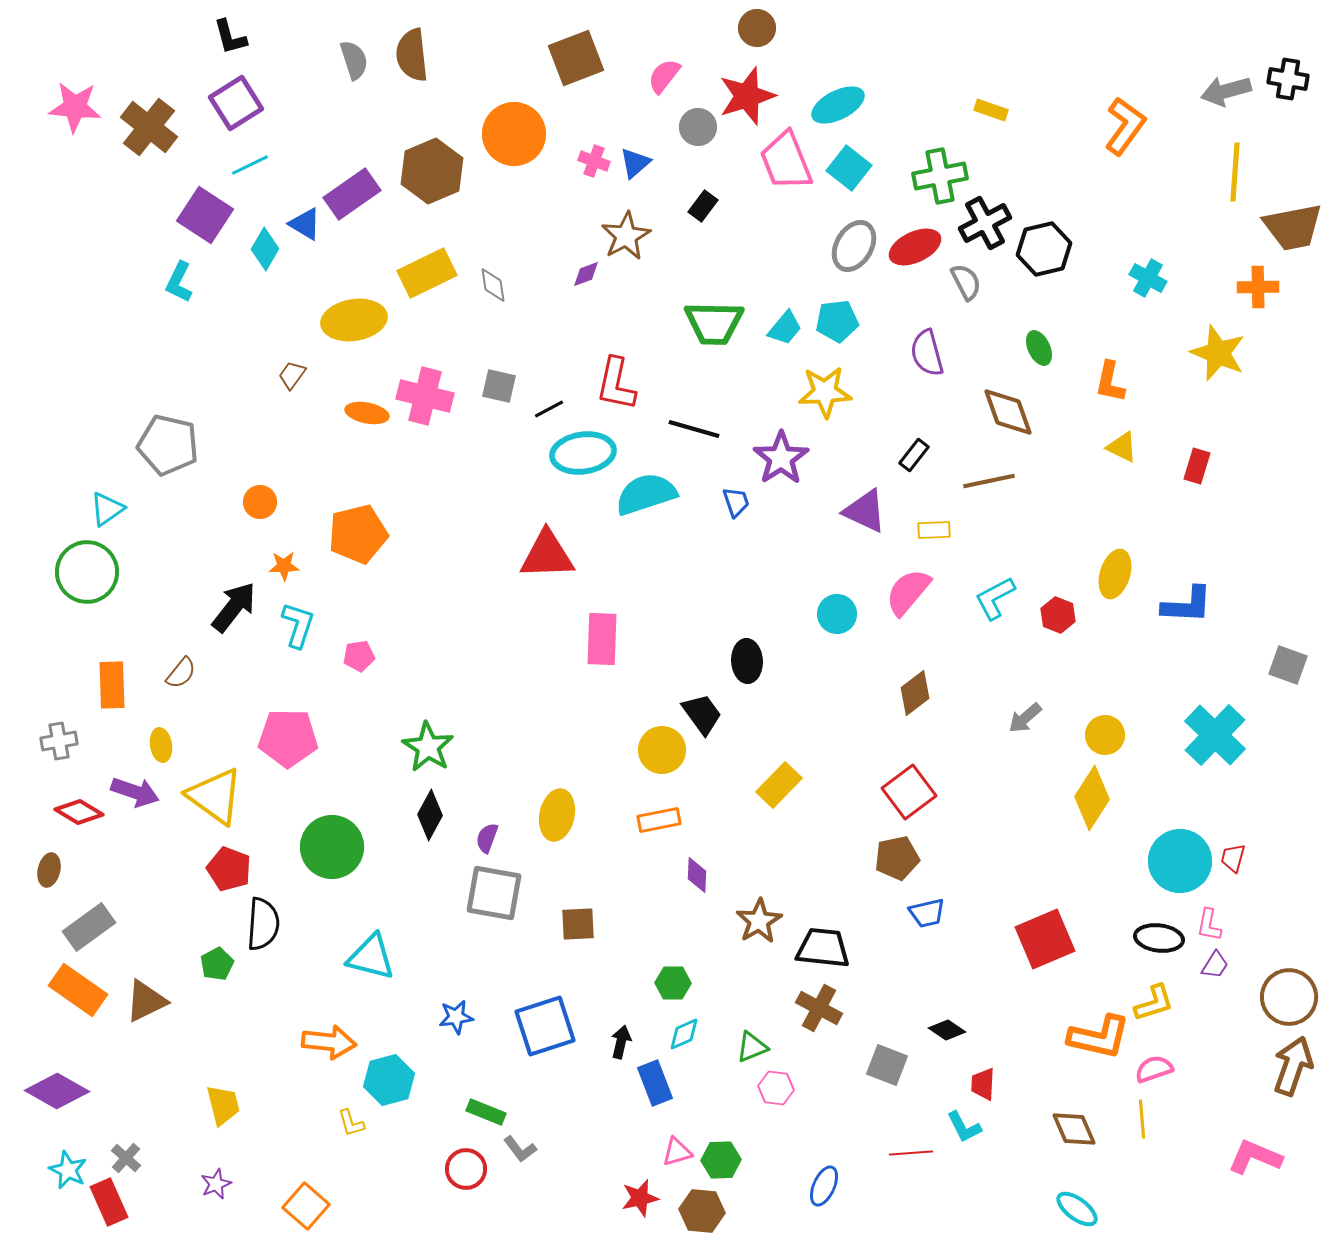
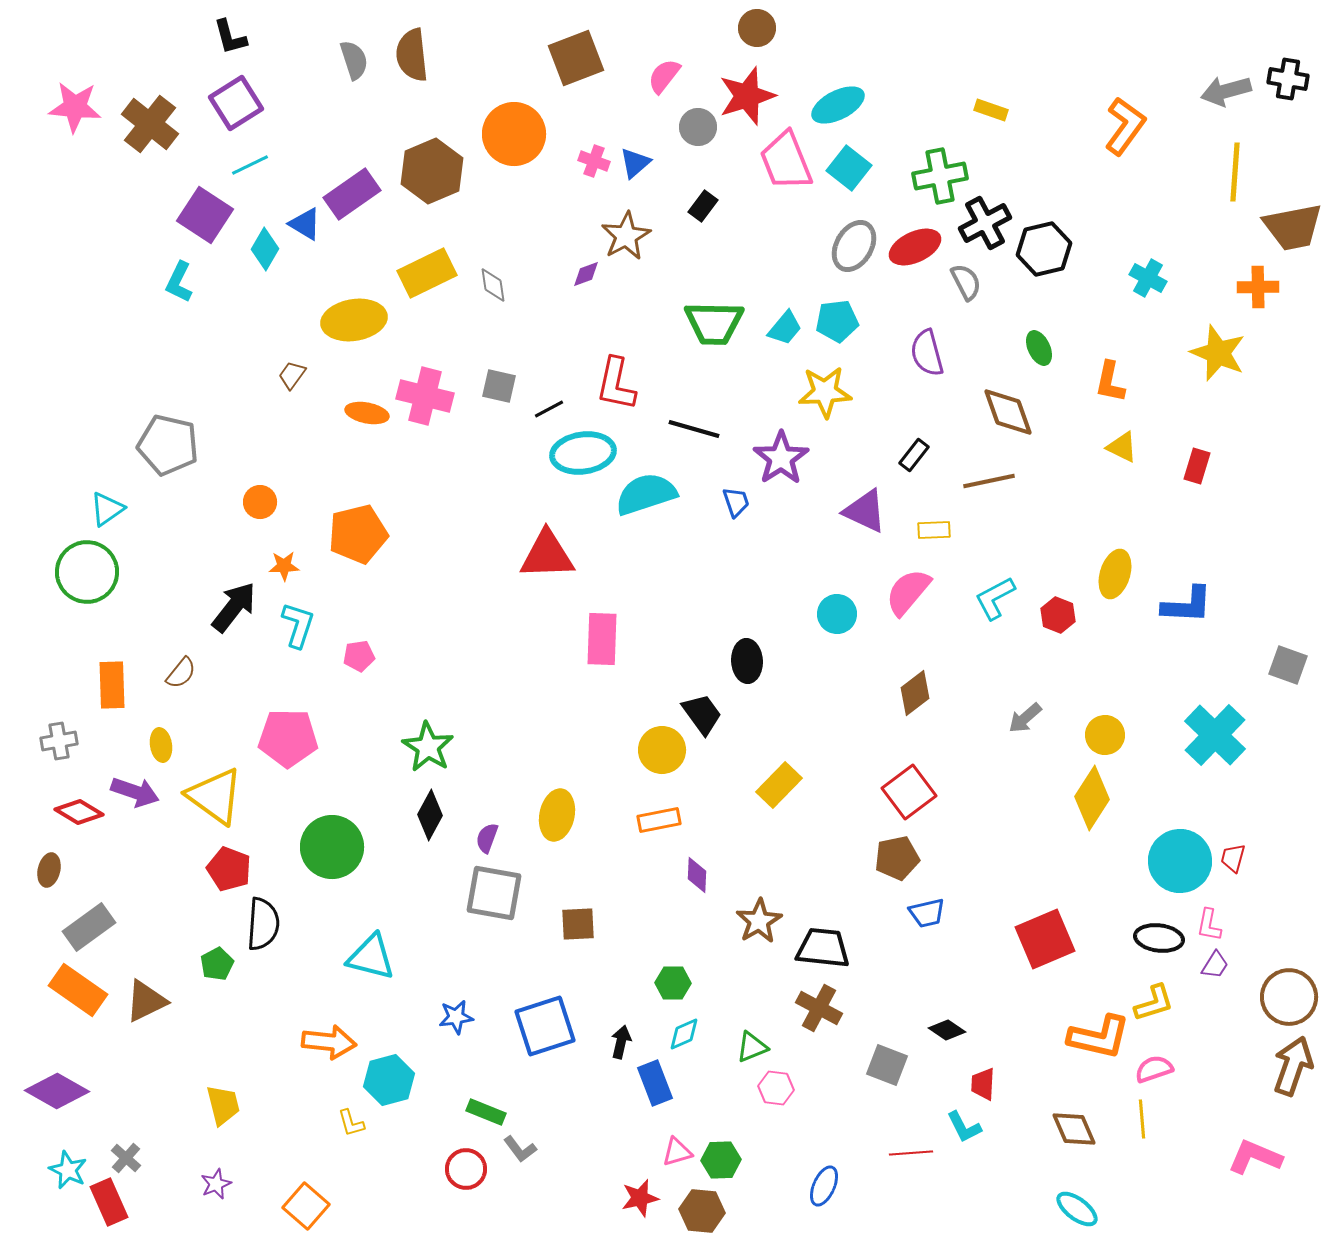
brown cross at (149, 127): moved 1 px right, 3 px up
